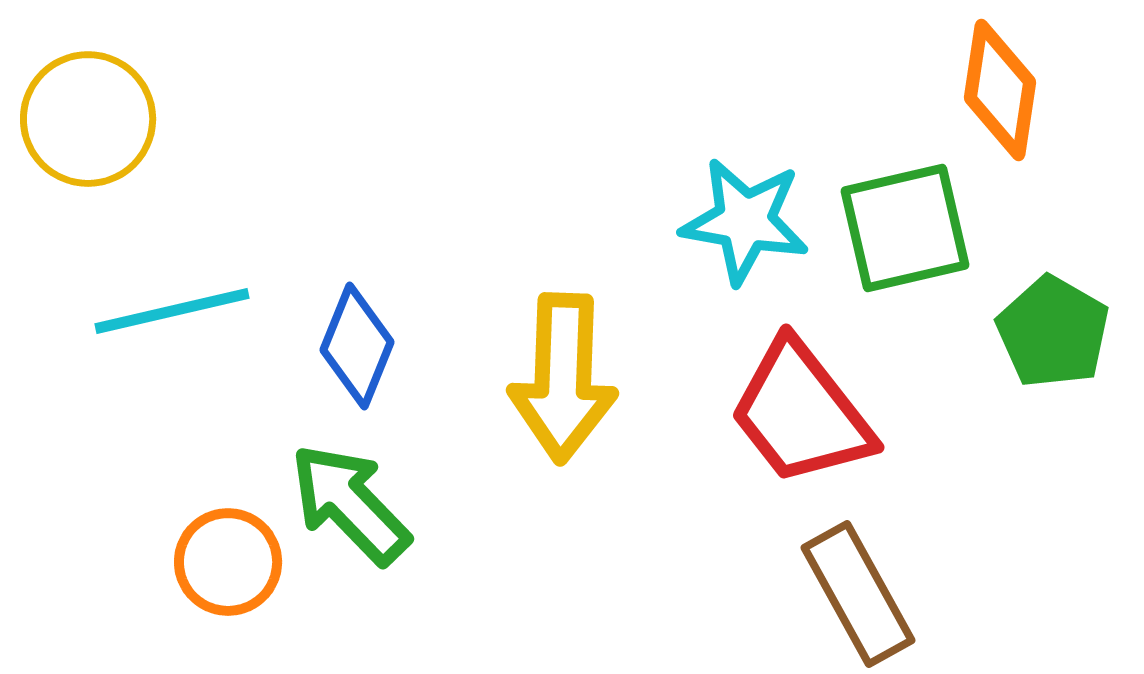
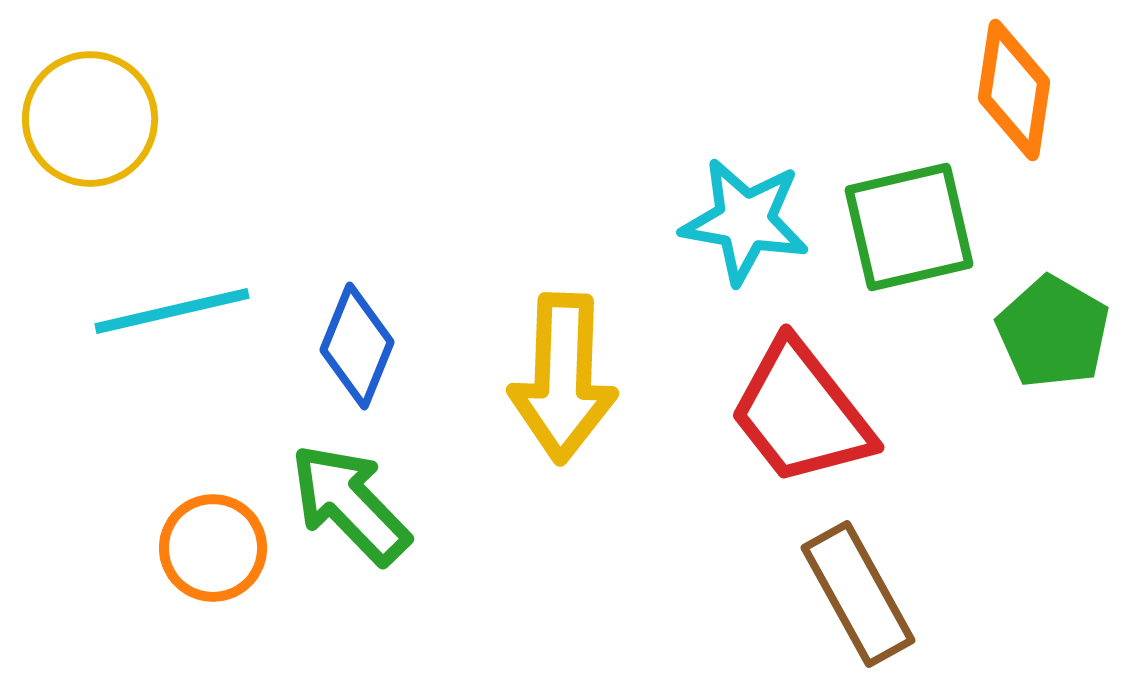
orange diamond: moved 14 px right
yellow circle: moved 2 px right
green square: moved 4 px right, 1 px up
orange circle: moved 15 px left, 14 px up
